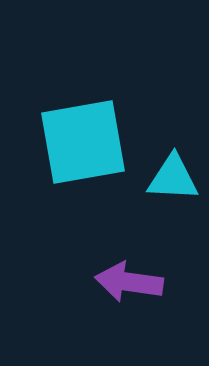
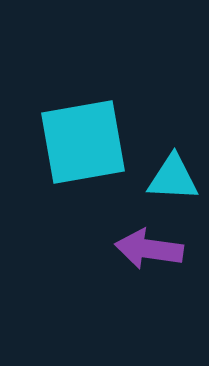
purple arrow: moved 20 px right, 33 px up
